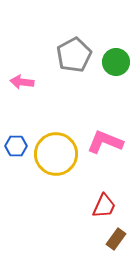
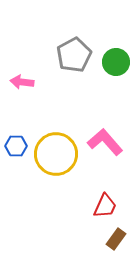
pink L-shape: rotated 27 degrees clockwise
red trapezoid: moved 1 px right
